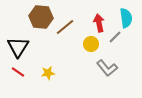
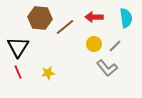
brown hexagon: moved 1 px left, 1 px down
red arrow: moved 5 px left, 6 px up; rotated 78 degrees counterclockwise
gray line: moved 9 px down
yellow circle: moved 3 px right
red line: rotated 32 degrees clockwise
